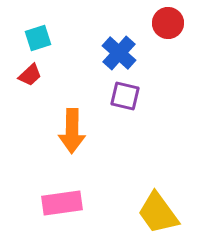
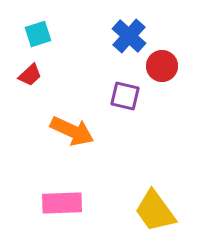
red circle: moved 6 px left, 43 px down
cyan square: moved 4 px up
blue cross: moved 10 px right, 17 px up
orange arrow: rotated 66 degrees counterclockwise
pink rectangle: rotated 6 degrees clockwise
yellow trapezoid: moved 3 px left, 2 px up
